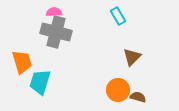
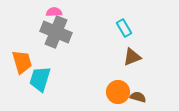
cyan rectangle: moved 6 px right, 12 px down
gray cross: rotated 8 degrees clockwise
brown triangle: rotated 24 degrees clockwise
cyan trapezoid: moved 3 px up
orange circle: moved 2 px down
